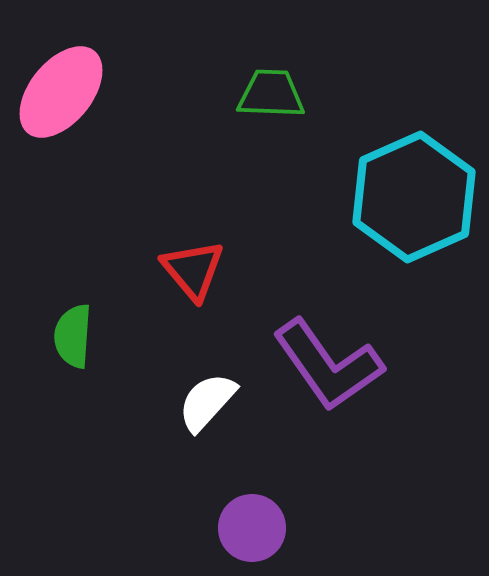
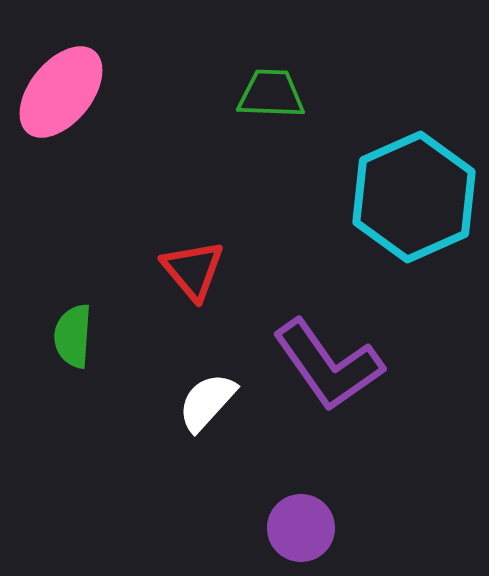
purple circle: moved 49 px right
